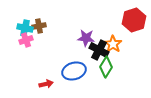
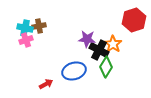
purple star: moved 1 px right, 1 px down
red arrow: rotated 16 degrees counterclockwise
